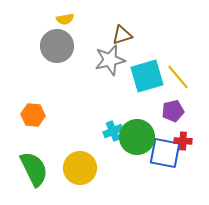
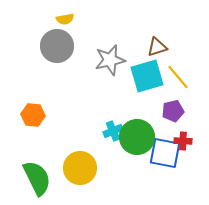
brown triangle: moved 35 px right, 12 px down
green semicircle: moved 3 px right, 9 px down
